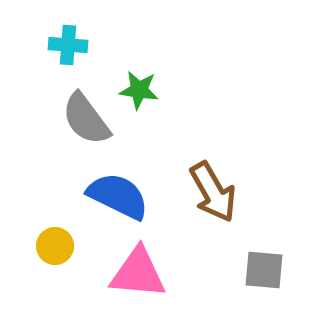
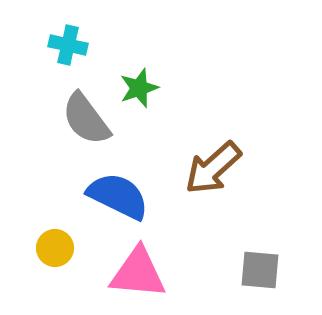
cyan cross: rotated 9 degrees clockwise
green star: moved 2 px up; rotated 27 degrees counterclockwise
brown arrow: moved 24 px up; rotated 78 degrees clockwise
yellow circle: moved 2 px down
gray square: moved 4 px left
